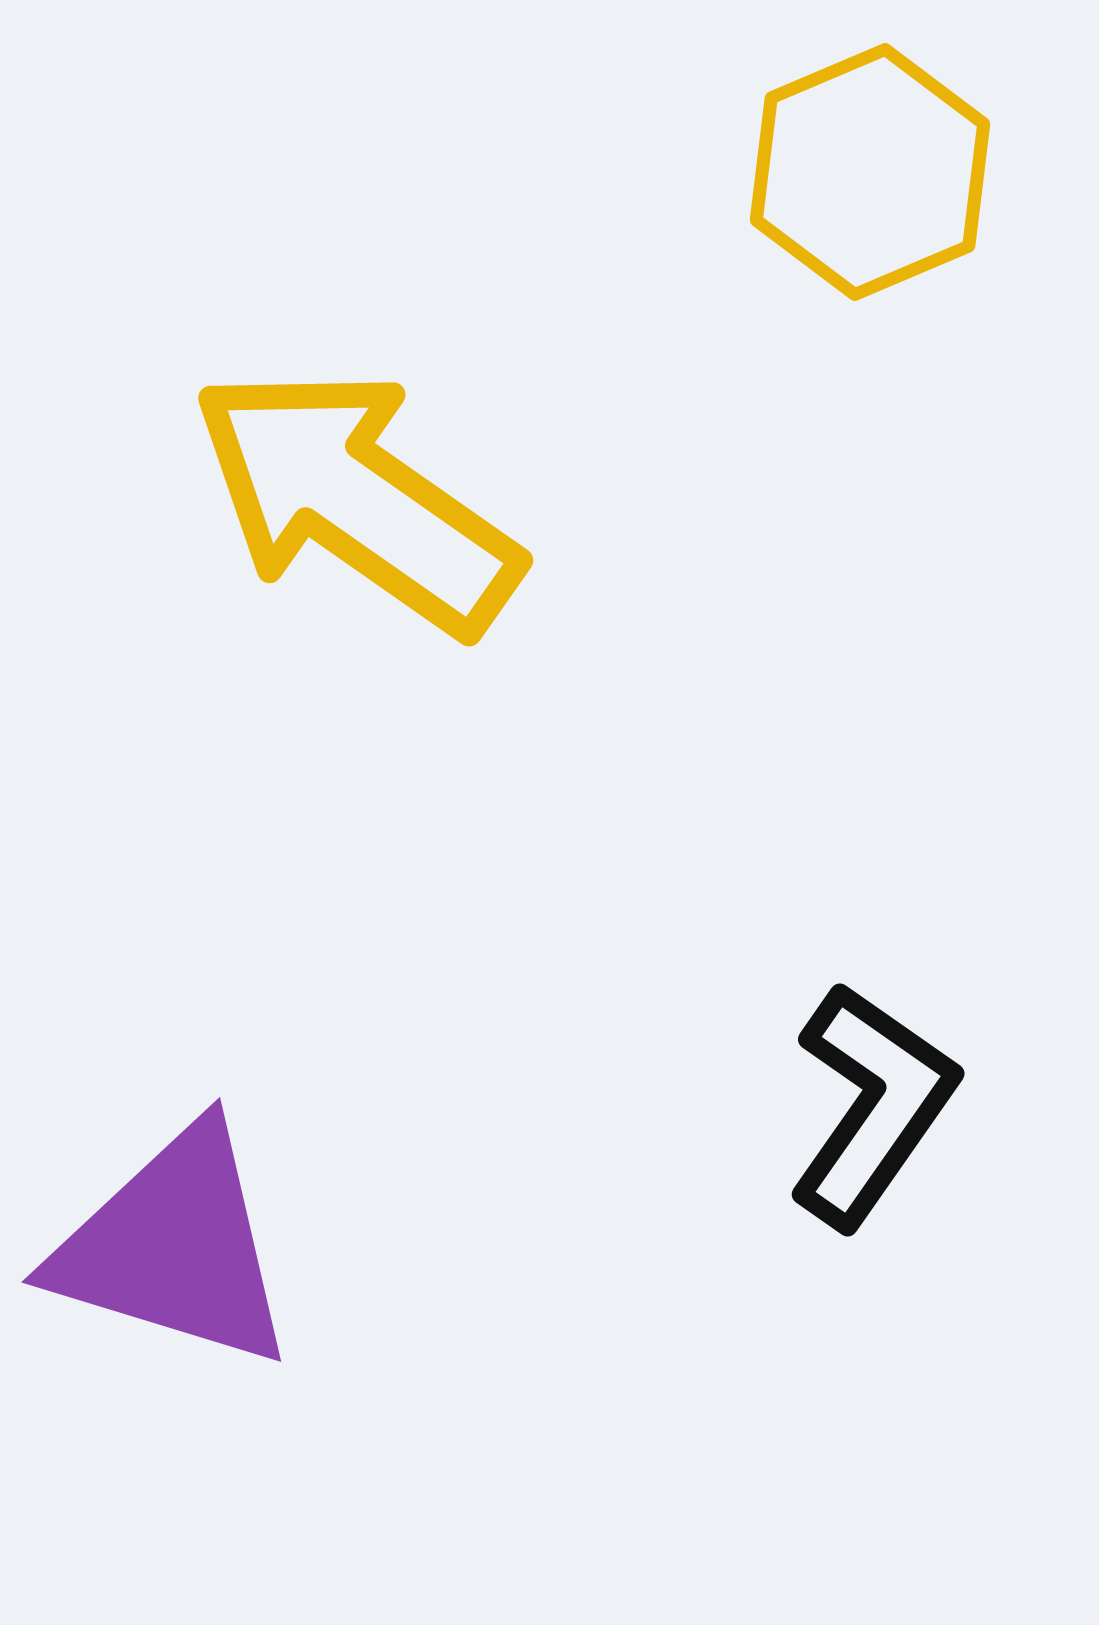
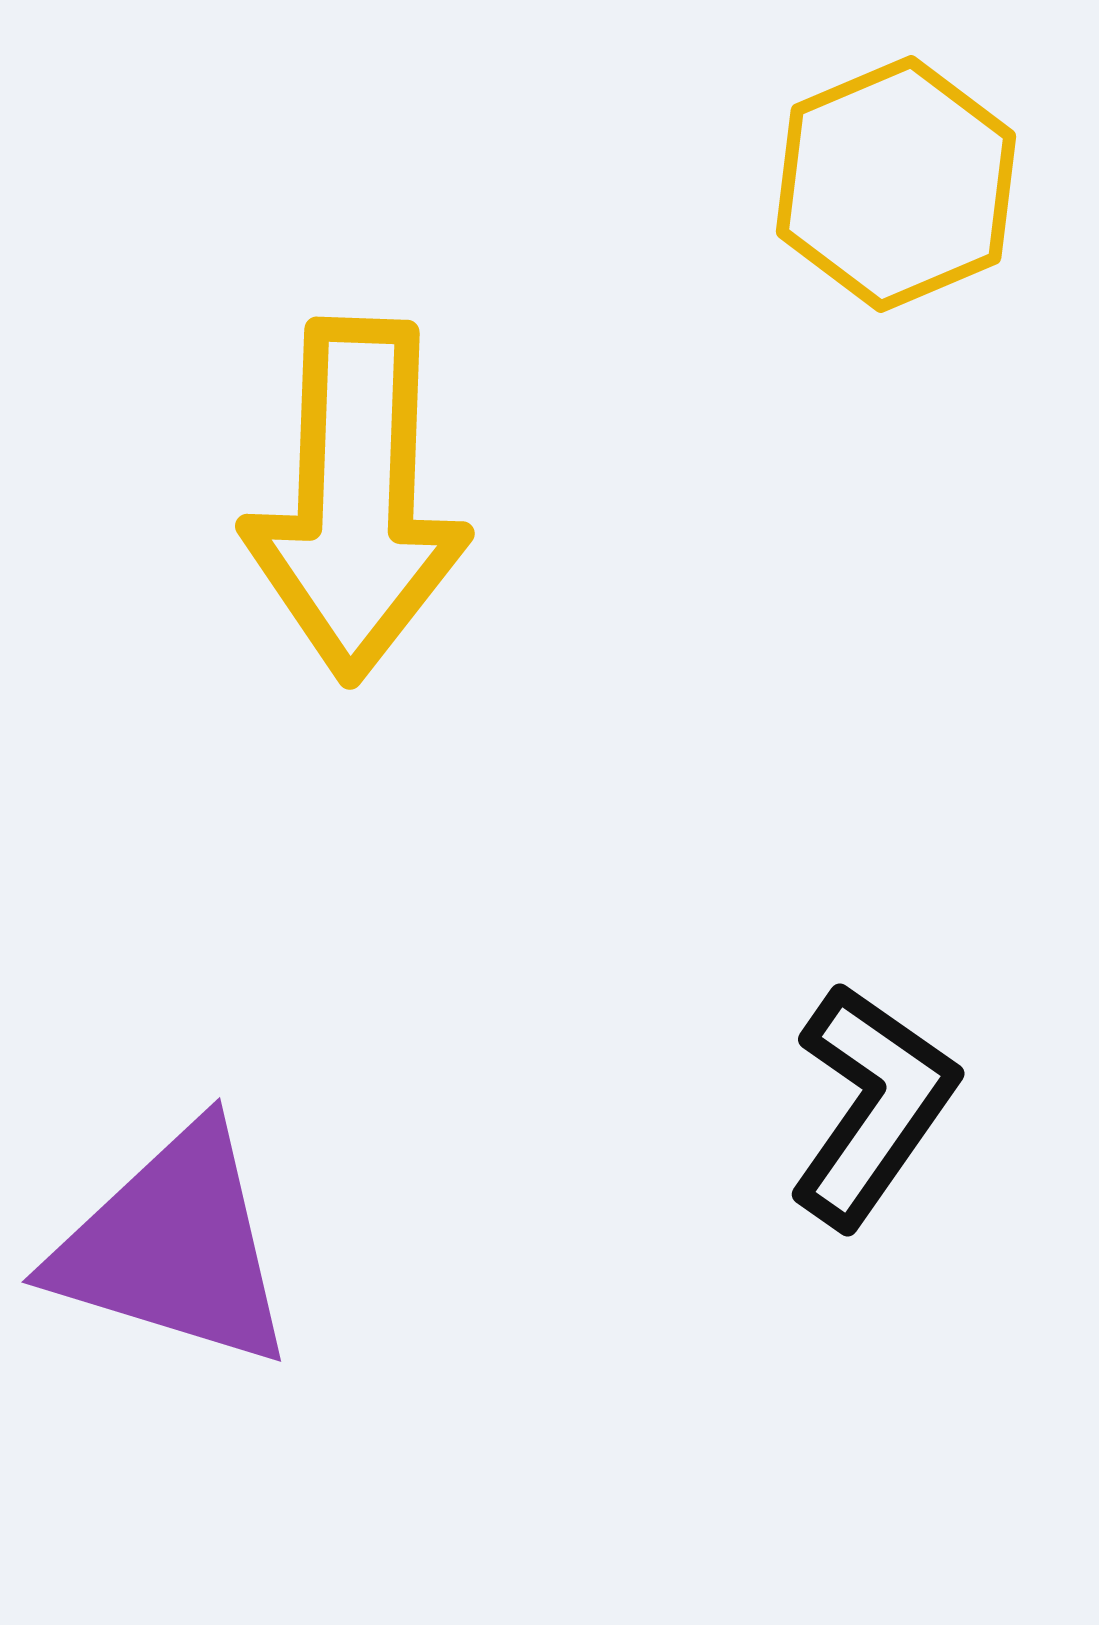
yellow hexagon: moved 26 px right, 12 px down
yellow arrow: rotated 123 degrees counterclockwise
